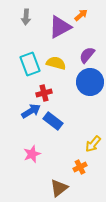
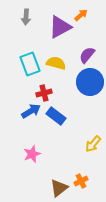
blue rectangle: moved 3 px right, 5 px up
orange cross: moved 1 px right, 14 px down
